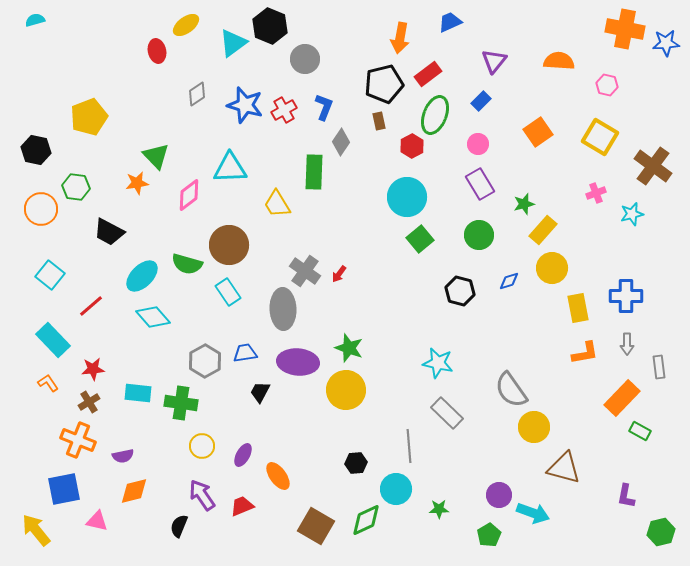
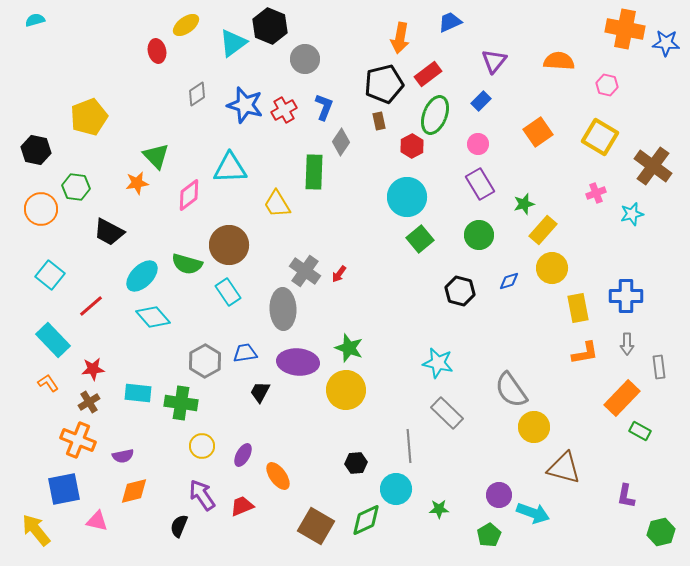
blue star at (666, 43): rotated 8 degrees clockwise
